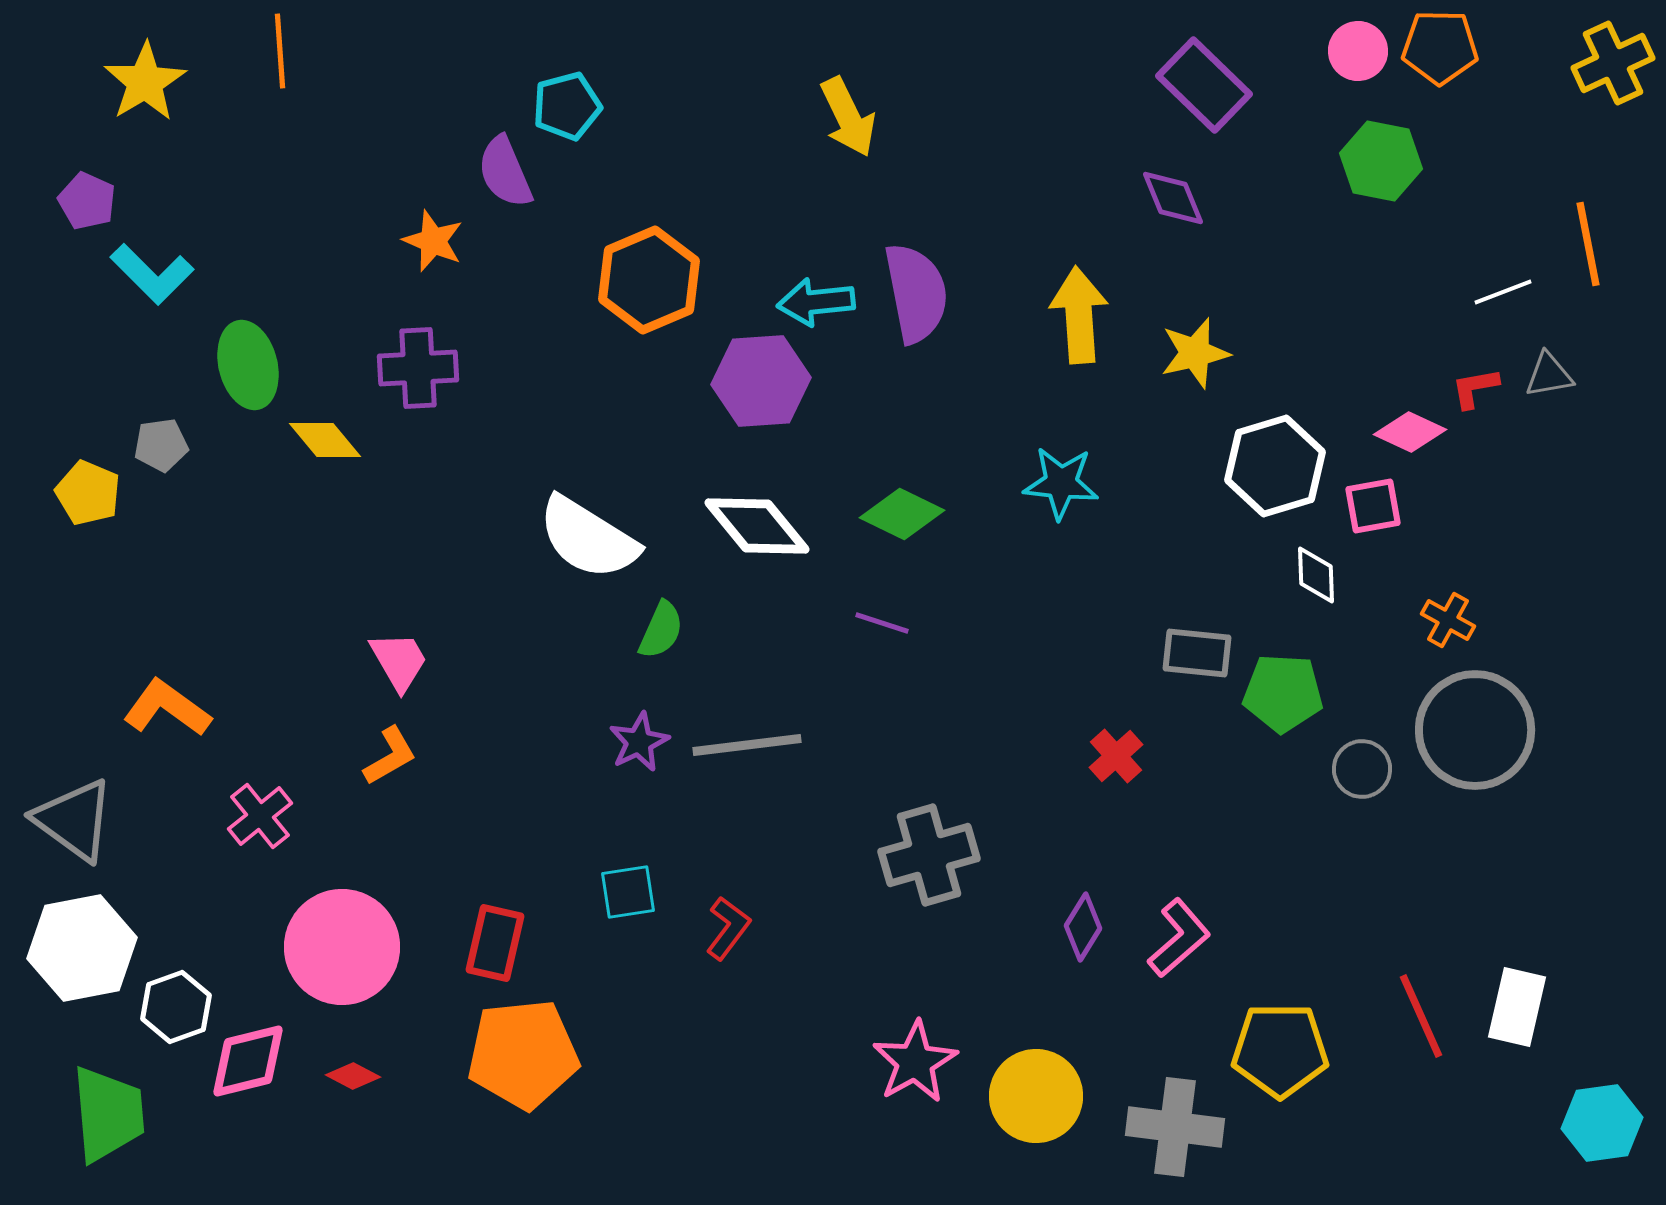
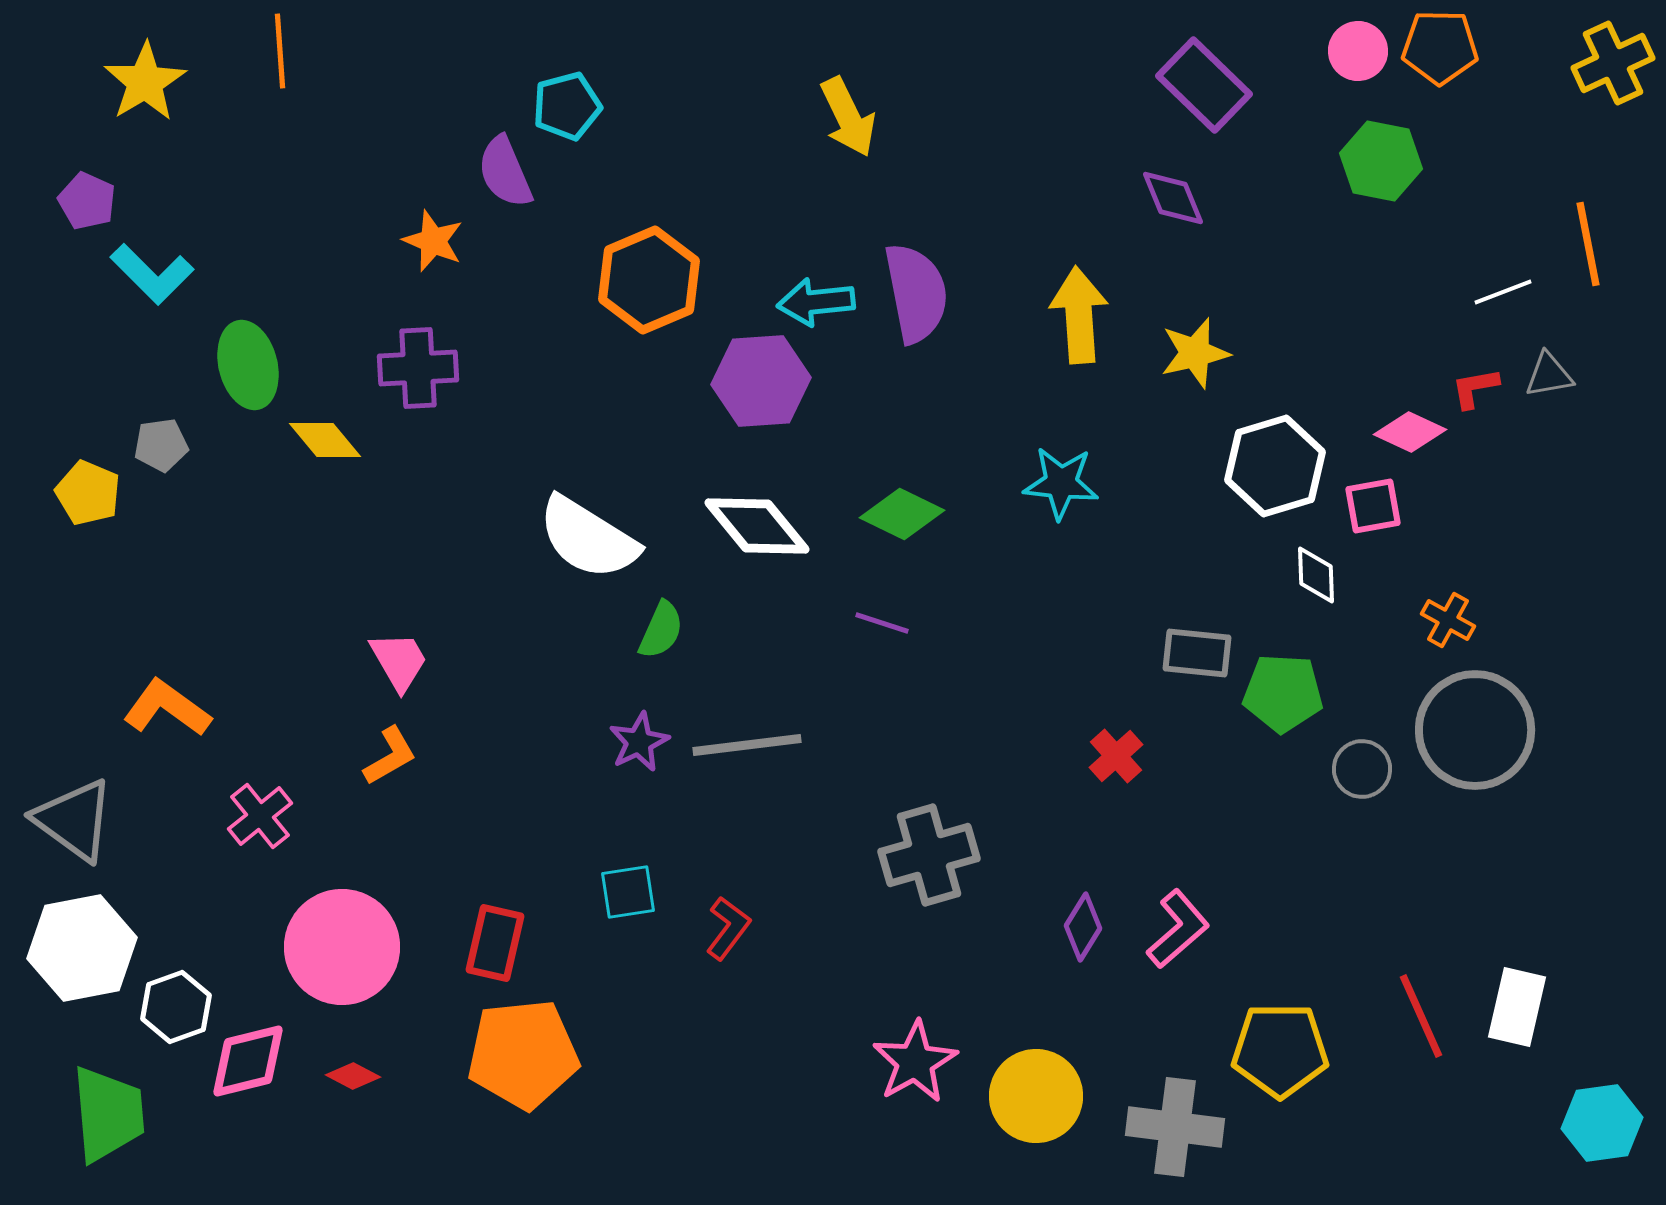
pink L-shape at (1179, 938): moved 1 px left, 9 px up
